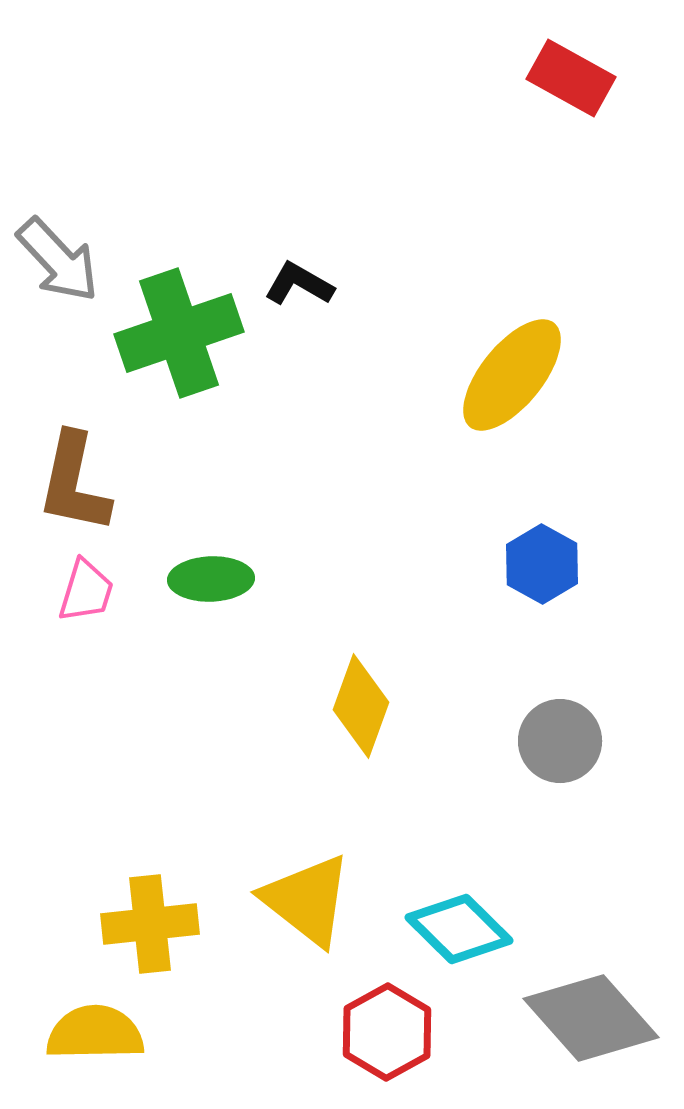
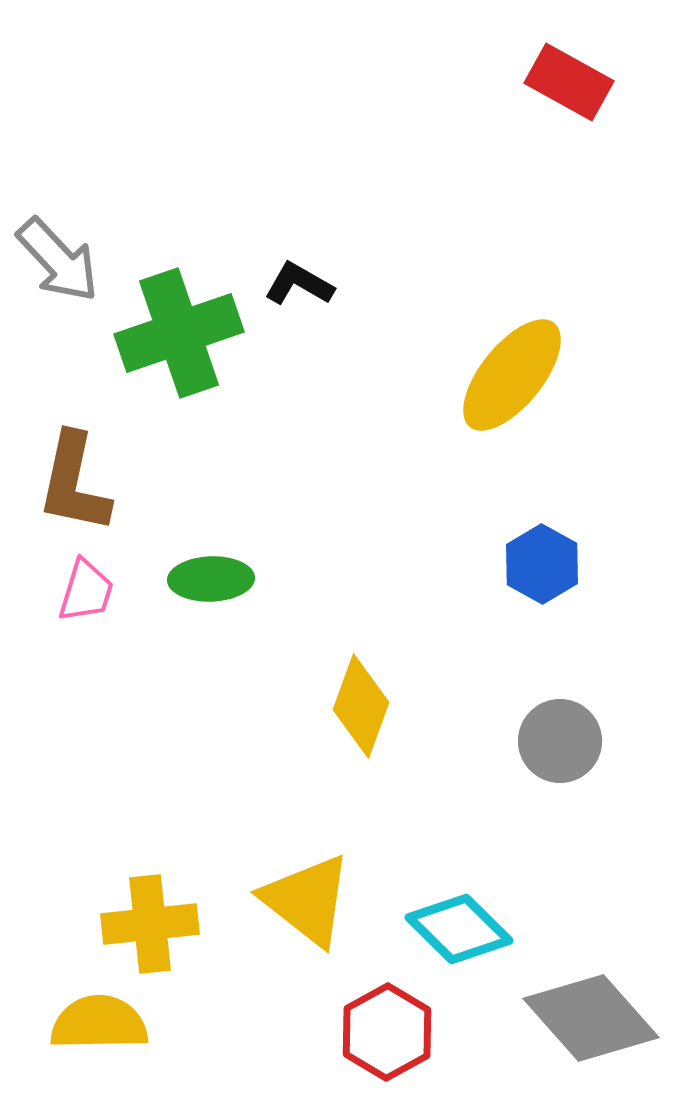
red rectangle: moved 2 px left, 4 px down
yellow semicircle: moved 4 px right, 10 px up
